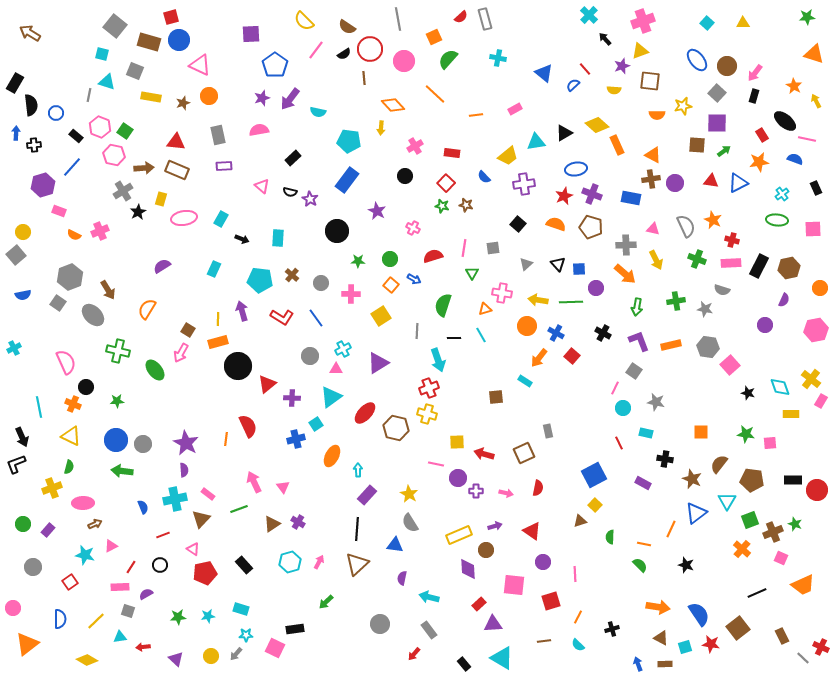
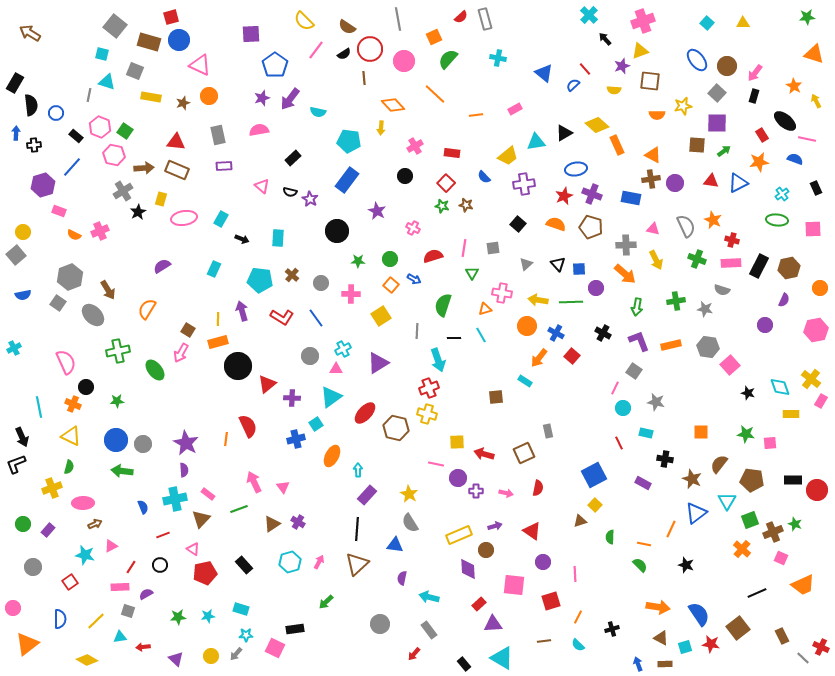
green cross at (118, 351): rotated 25 degrees counterclockwise
